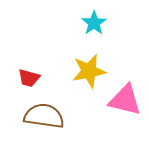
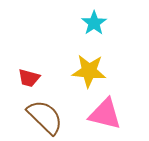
yellow star: rotated 16 degrees clockwise
pink triangle: moved 20 px left, 14 px down
brown semicircle: moved 1 px right, 1 px down; rotated 36 degrees clockwise
